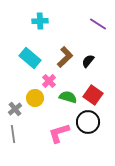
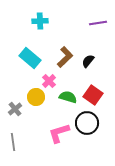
purple line: moved 1 px up; rotated 42 degrees counterclockwise
yellow circle: moved 1 px right, 1 px up
black circle: moved 1 px left, 1 px down
gray line: moved 8 px down
